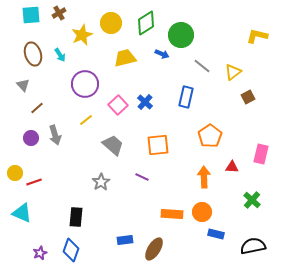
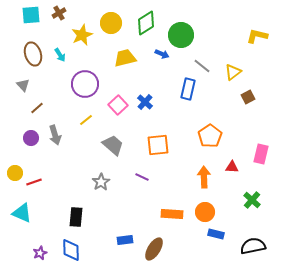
blue rectangle at (186, 97): moved 2 px right, 8 px up
orange circle at (202, 212): moved 3 px right
blue diamond at (71, 250): rotated 20 degrees counterclockwise
